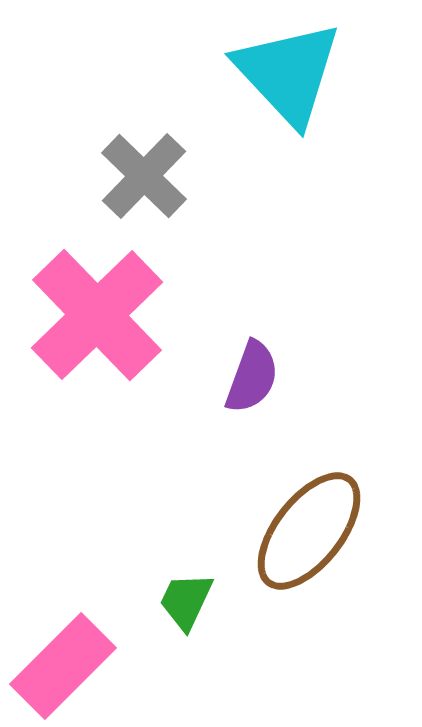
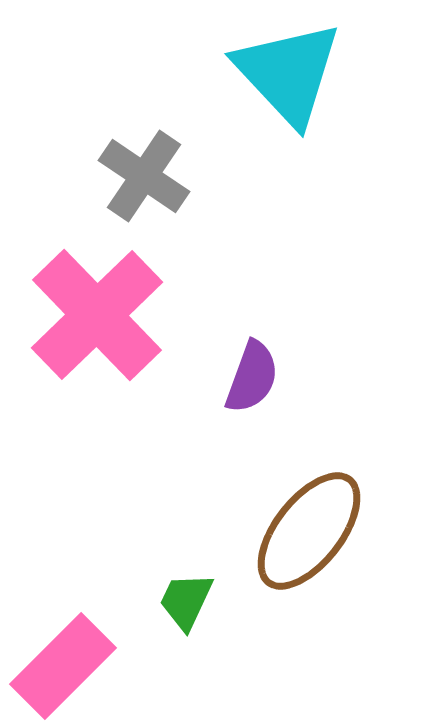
gray cross: rotated 10 degrees counterclockwise
